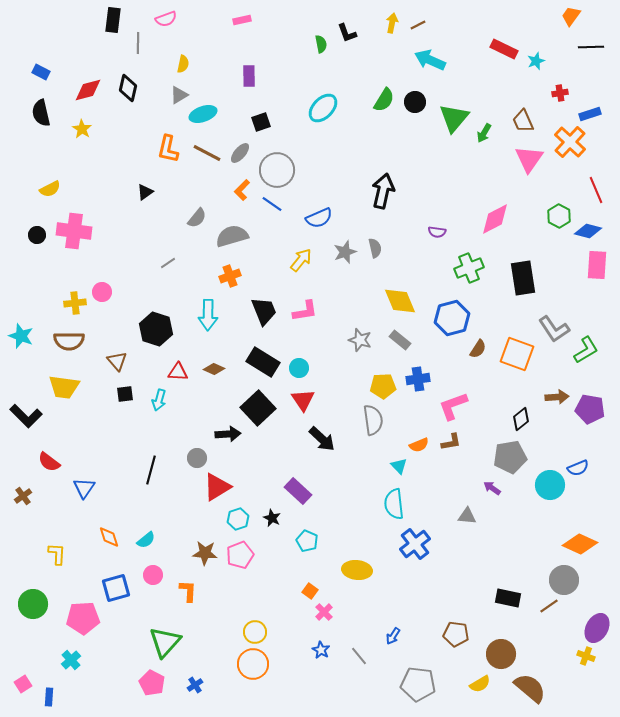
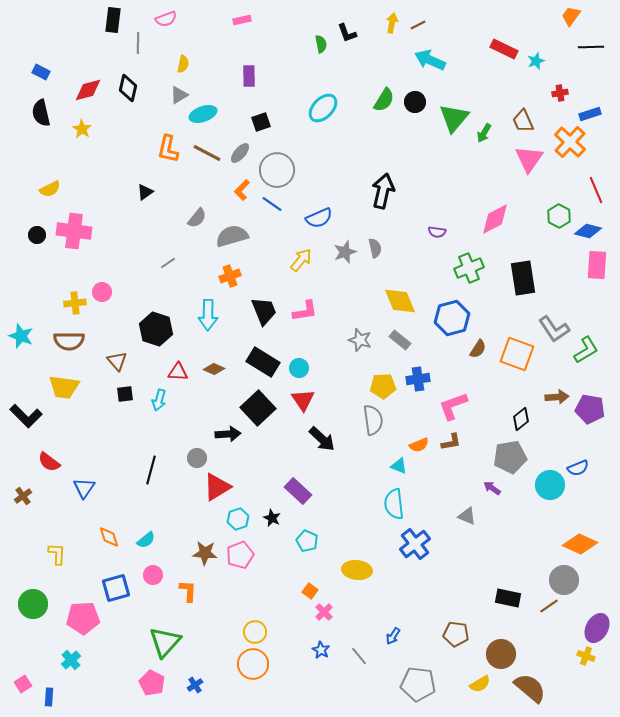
cyan triangle at (399, 466): rotated 24 degrees counterclockwise
gray triangle at (467, 516): rotated 18 degrees clockwise
